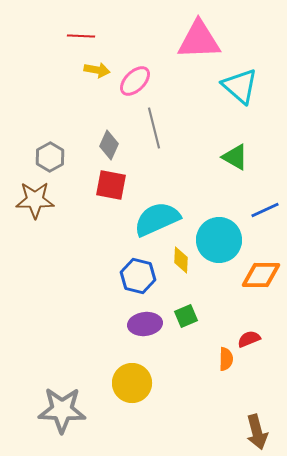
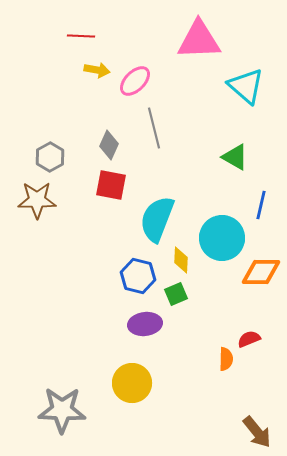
cyan triangle: moved 6 px right
brown star: moved 2 px right
blue line: moved 4 px left, 5 px up; rotated 52 degrees counterclockwise
cyan semicircle: rotated 45 degrees counterclockwise
cyan circle: moved 3 px right, 2 px up
orange diamond: moved 3 px up
green square: moved 10 px left, 22 px up
brown arrow: rotated 24 degrees counterclockwise
